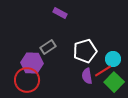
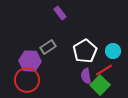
purple rectangle: rotated 24 degrees clockwise
white pentagon: rotated 15 degrees counterclockwise
cyan circle: moved 8 px up
purple hexagon: moved 2 px left, 2 px up
red line: moved 1 px right, 1 px up
purple semicircle: moved 1 px left
green square: moved 14 px left, 3 px down
